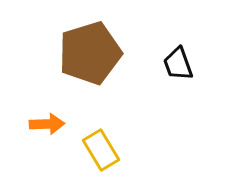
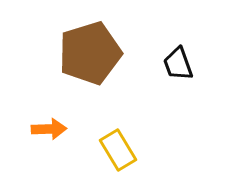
orange arrow: moved 2 px right, 5 px down
yellow rectangle: moved 17 px right
